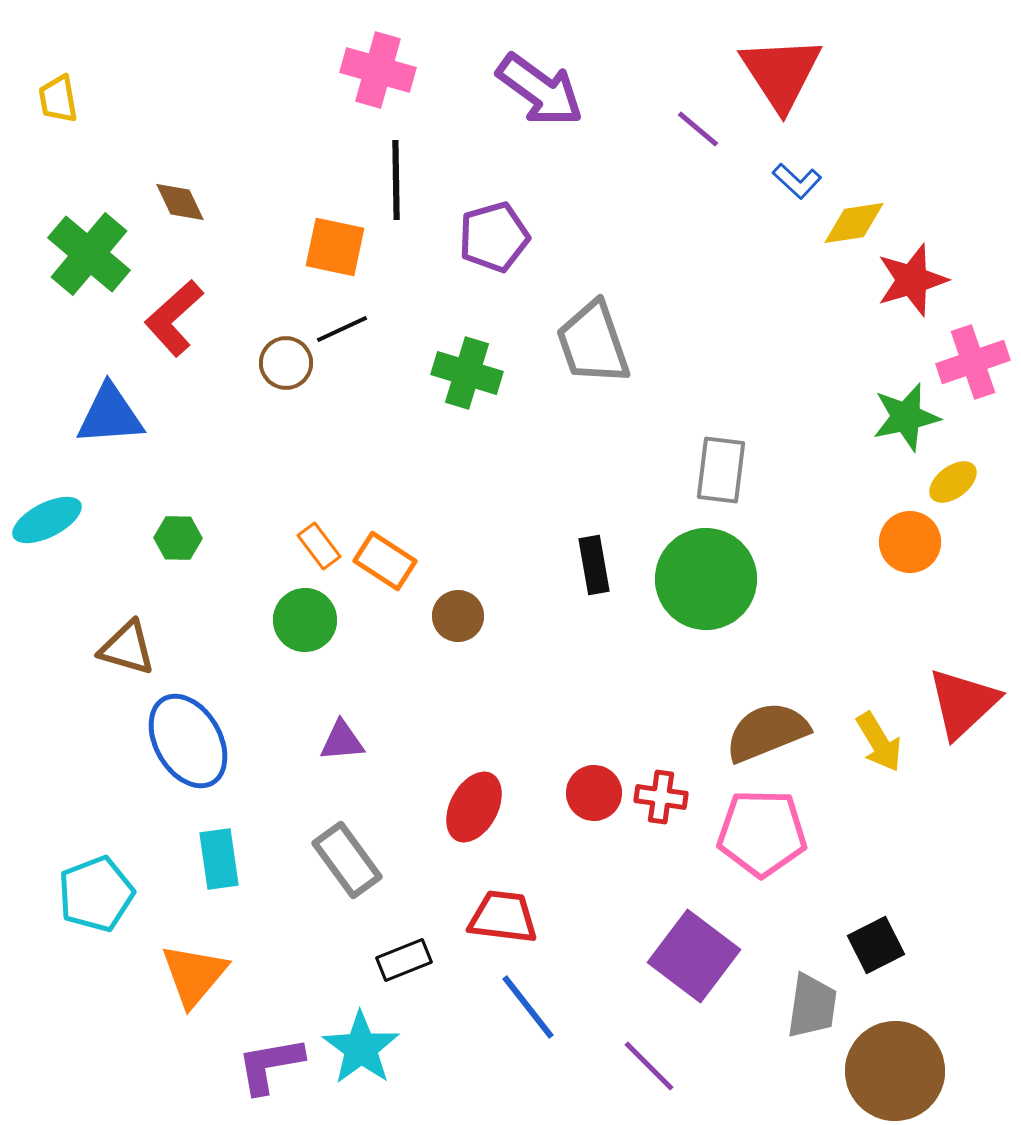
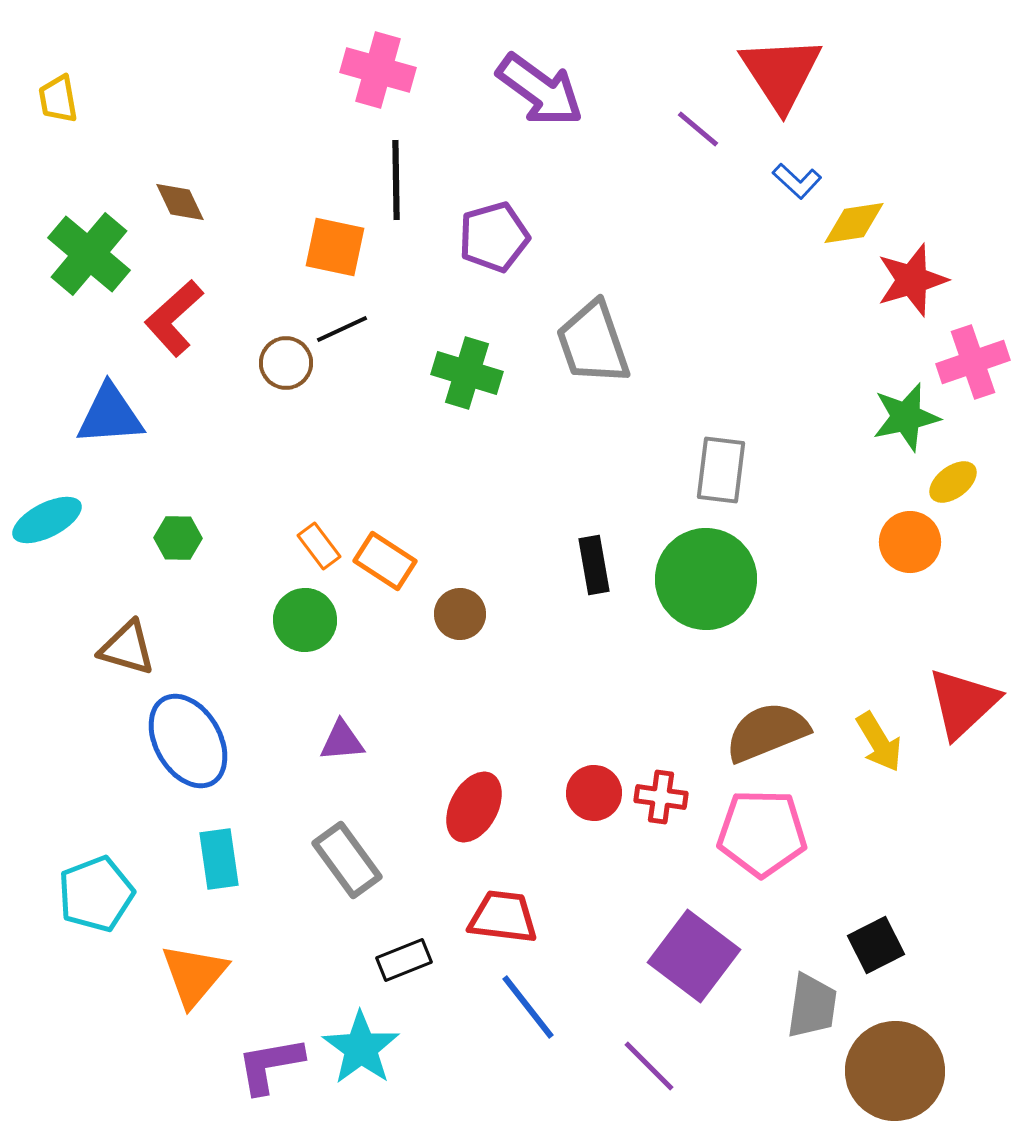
brown circle at (458, 616): moved 2 px right, 2 px up
